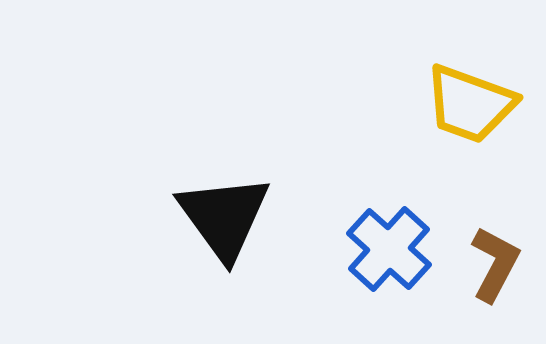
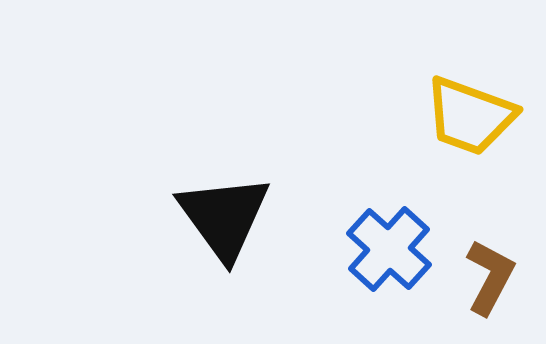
yellow trapezoid: moved 12 px down
brown L-shape: moved 5 px left, 13 px down
